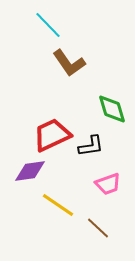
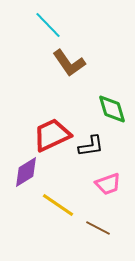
purple diamond: moved 4 px left, 1 px down; rotated 24 degrees counterclockwise
brown line: rotated 15 degrees counterclockwise
